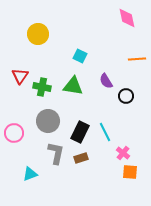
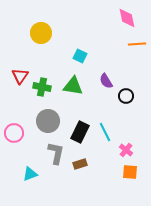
yellow circle: moved 3 px right, 1 px up
orange line: moved 15 px up
pink cross: moved 3 px right, 3 px up
brown rectangle: moved 1 px left, 6 px down
